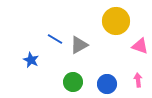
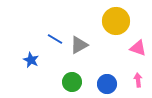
pink triangle: moved 2 px left, 2 px down
green circle: moved 1 px left
